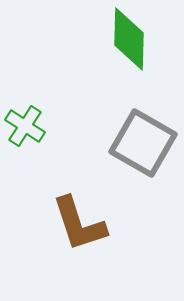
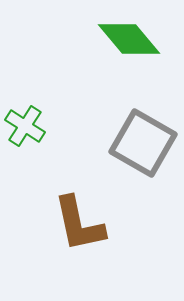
green diamond: rotated 42 degrees counterclockwise
brown L-shape: rotated 6 degrees clockwise
